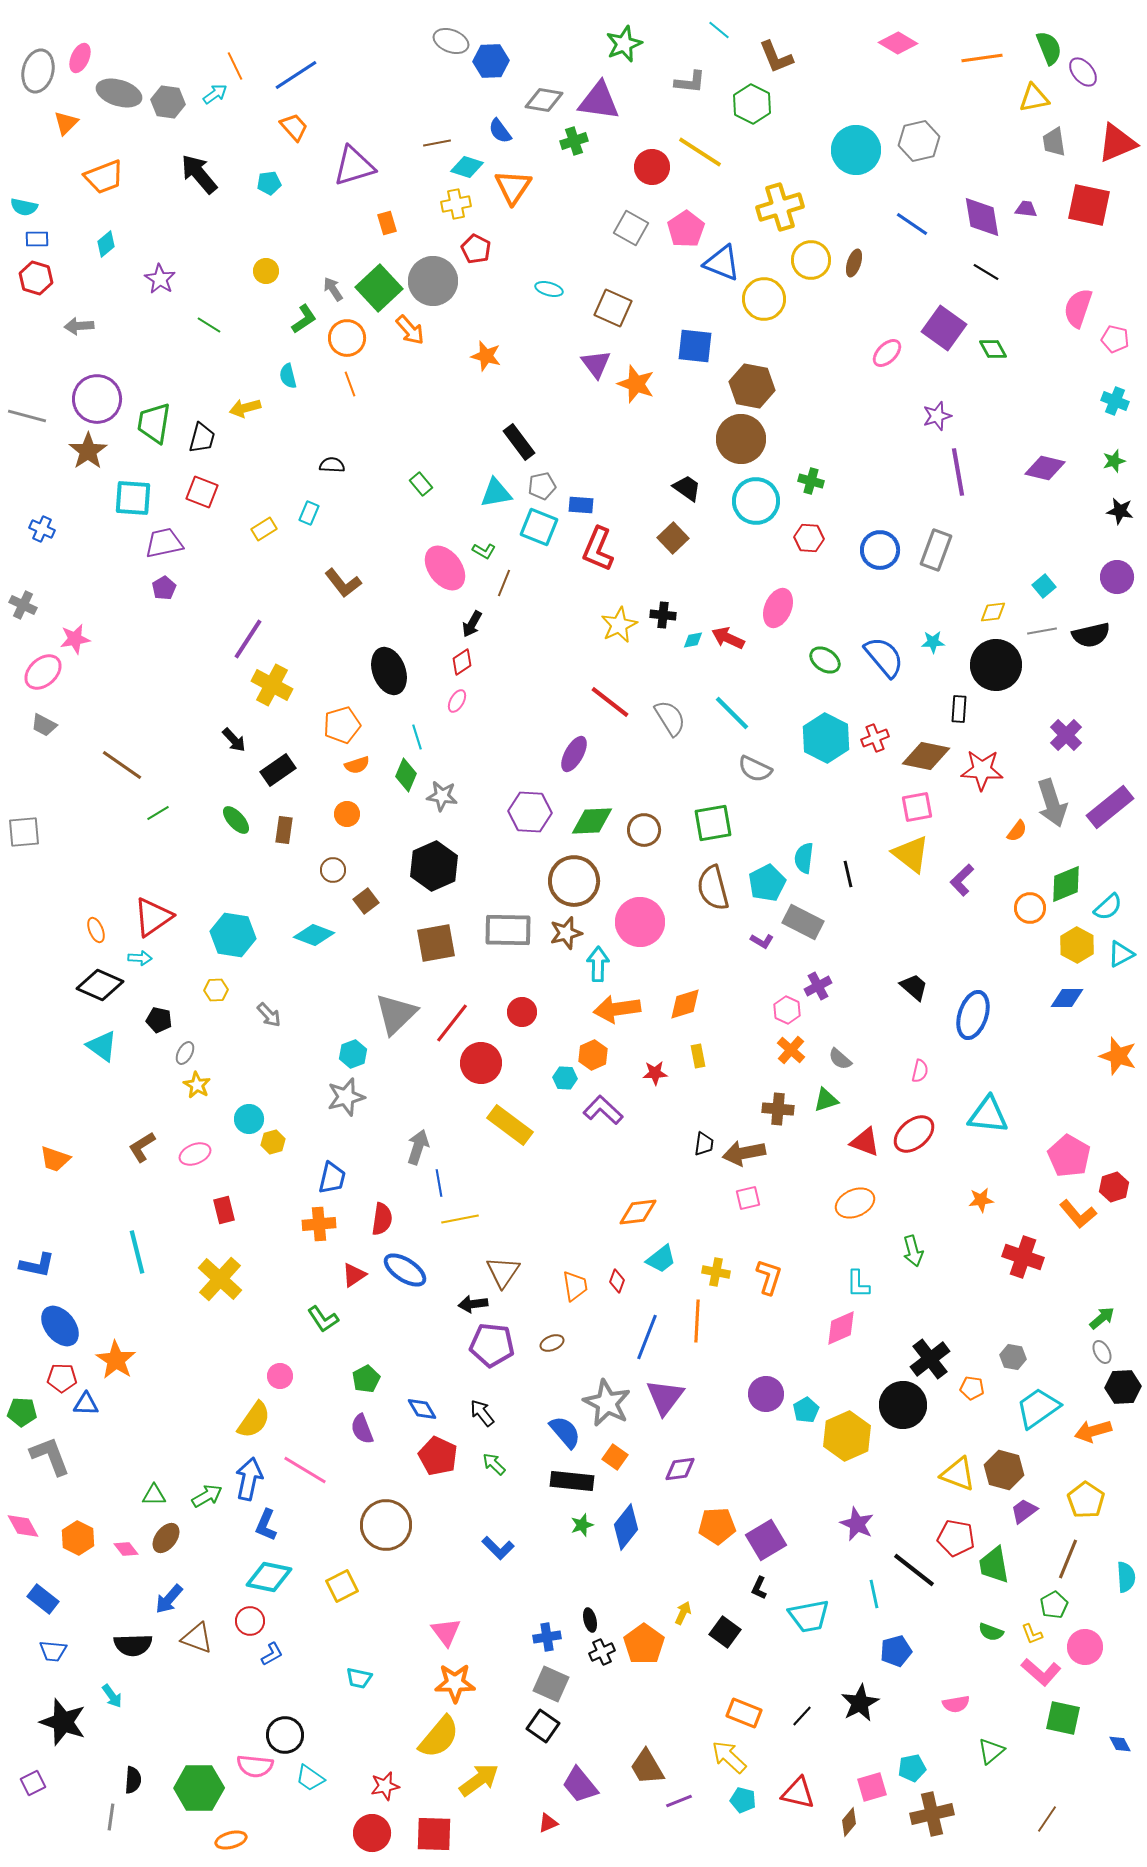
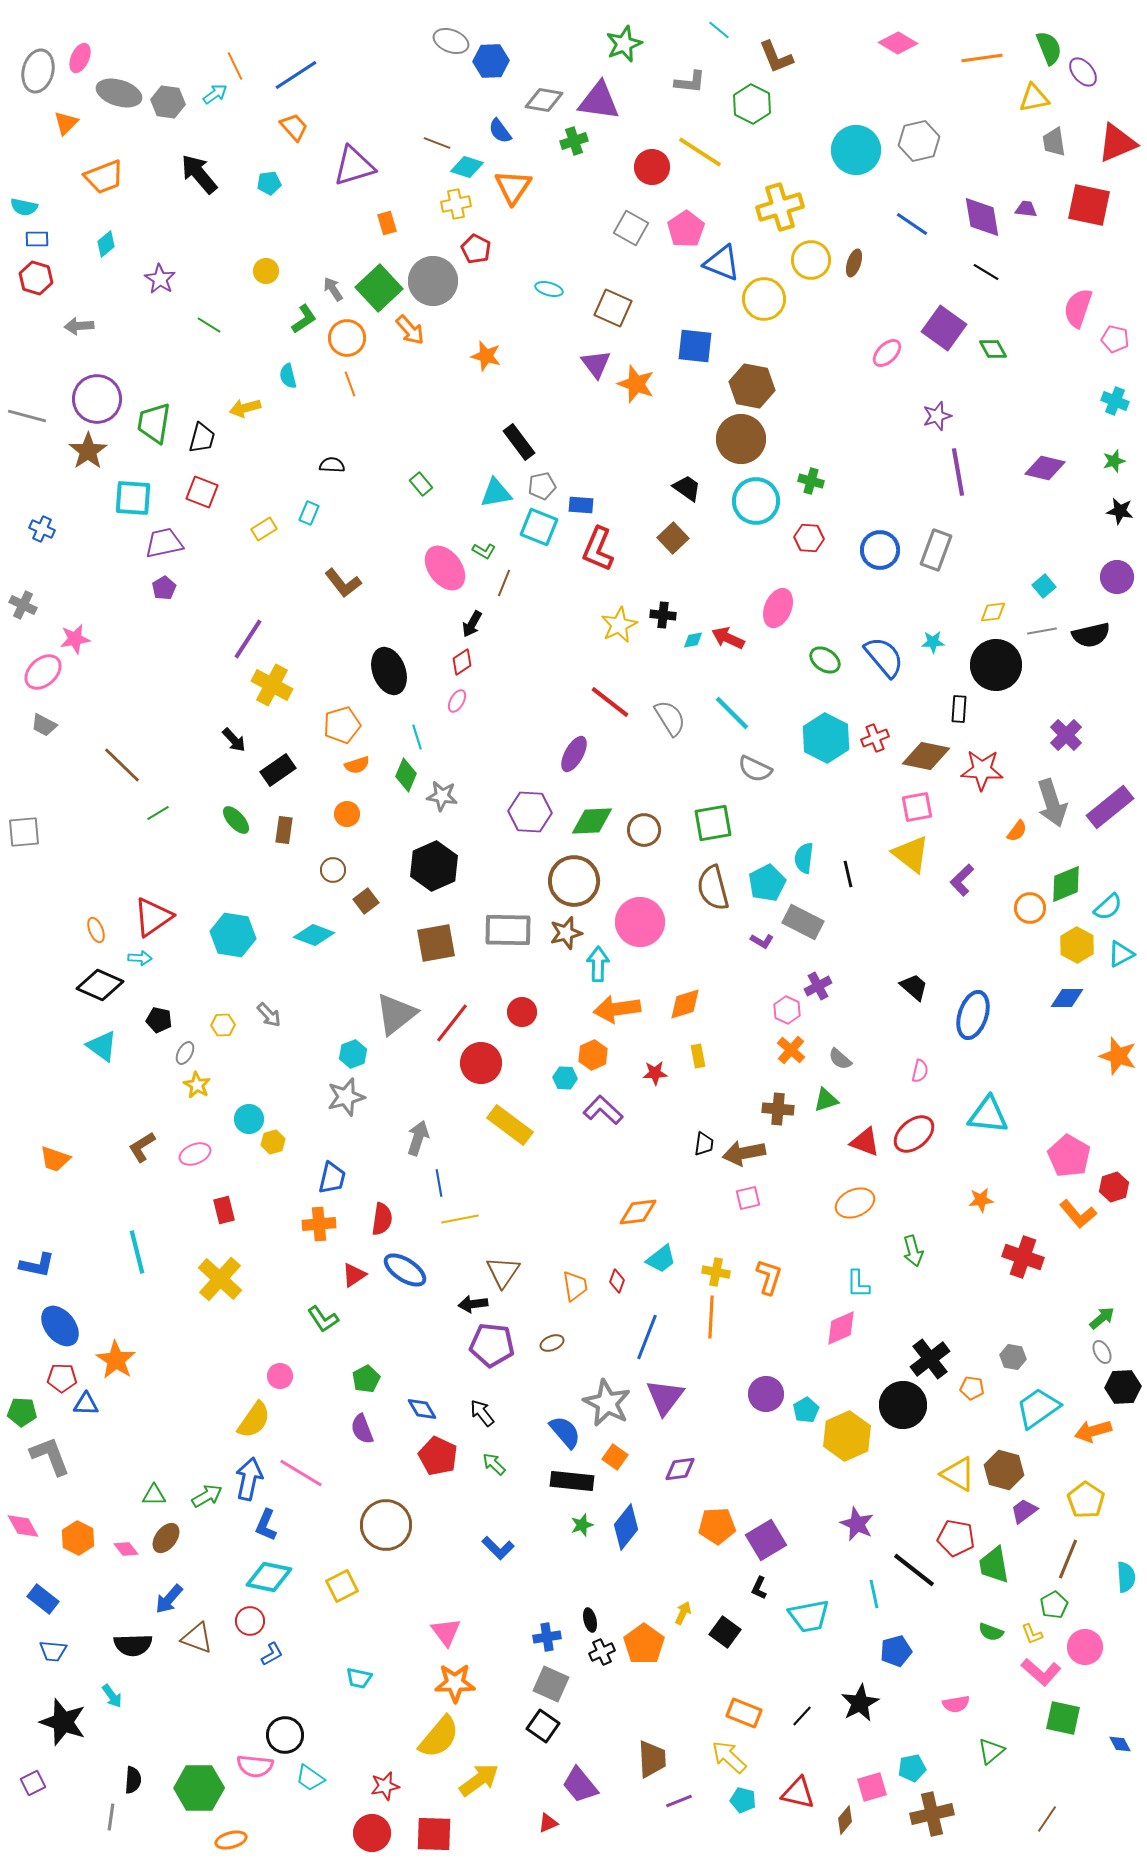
brown line at (437, 143): rotated 32 degrees clockwise
brown line at (122, 765): rotated 9 degrees clockwise
yellow hexagon at (216, 990): moved 7 px right, 35 px down
gray triangle at (396, 1014): rotated 6 degrees clockwise
gray arrow at (418, 1147): moved 9 px up
orange line at (697, 1321): moved 14 px right, 4 px up
pink line at (305, 1470): moved 4 px left, 3 px down
yellow triangle at (958, 1474): rotated 9 degrees clockwise
brown trapezoid at (647, 1767): moved 5 px right, 8 px up; rotated 153 degrees counterclockwise
brown diamond at (849, 1822): moved 4 px left, 2 px up
